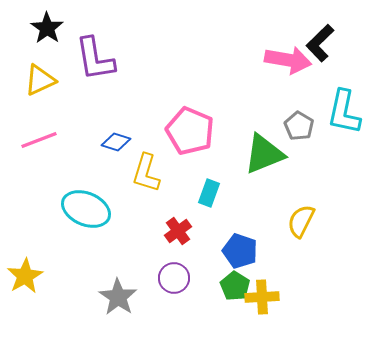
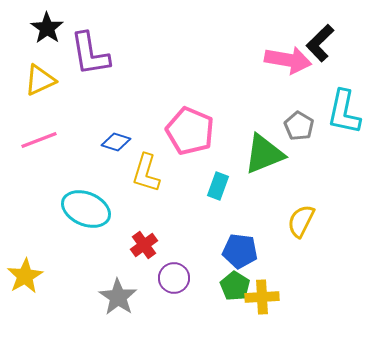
purple L-shape: moved 5 px left, 5 px up
cyan rectangle: moved 9 px right, 7 px up
red cross: moved 34 px left, 14 px down
blue pentagon: rotated 12 degrees counterclockwise
